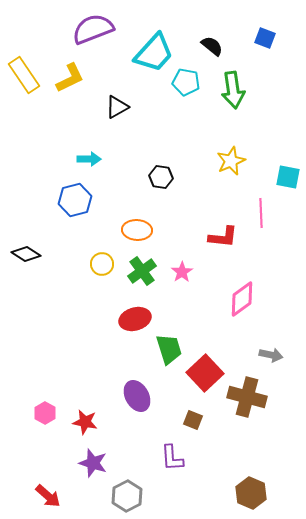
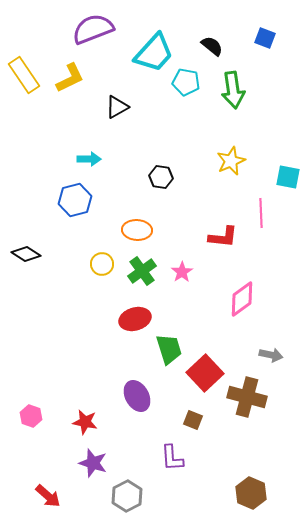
pink hexagon: moved 14 px left, 3 px down; rotated 10 degrees counterclockwise
